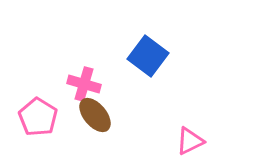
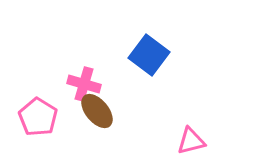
blue square: moved 1 px right, 1 px up
brown ellipse: moved 2 px right, 4 px up
pink triangle: moved 1 px right; rotated 12 degrees clockwise
